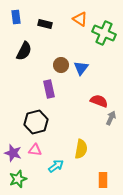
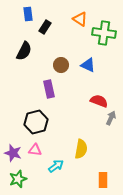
blue rectangle: moved 12 px right, 3 px up
black rectangle: moved 3 px down; rotated 72 degrees counterclockwise
green cross: rotated 15 degrees counterclockwise
blue triangle: moved 7 px right, 3 px up; rotated 42 degrees counterclockwise
